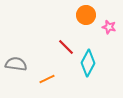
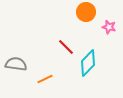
orange circle: moved 3 px up
cyan diamond: rotated 16 degrees clockwise
orange line: moved 2 px left
